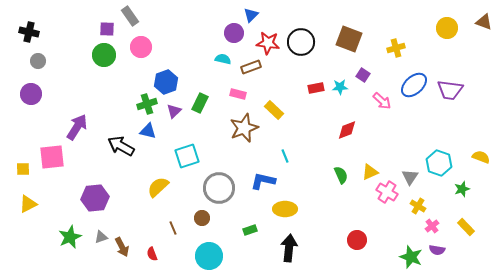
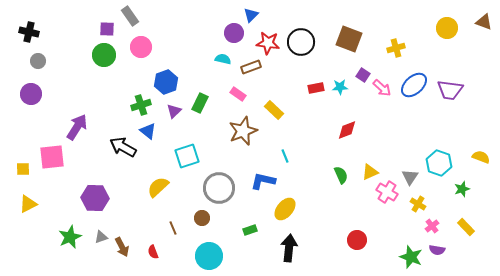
pink rectangle at (238, 94): rotated 21 degrees clockwise
pink arrow at (382, 101): moved 13 px up
green cross at (147, 104): moved 6 px left, 1 px down
brown star at (244, 128): moved 1 px left, 3 px down
blue triangle at (148, 131): rotated 24 degrees clockwise
black arrow at (121, 146): moved 2 px right, 1 px down
purple hexagon at (95, 198): rotated 8 degrees clockwise
yellow cross at (418, 206): moved 2 px up
yellow ellipse at (285, 209): rotated 50 degrees counterclockwise
red semicircle at (152, 254): moved 1 px right, 2 px up
